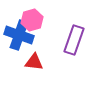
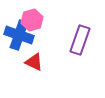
purple rectangle: moved 6 px right
red triangle: rotated 18 degrees clockwise
